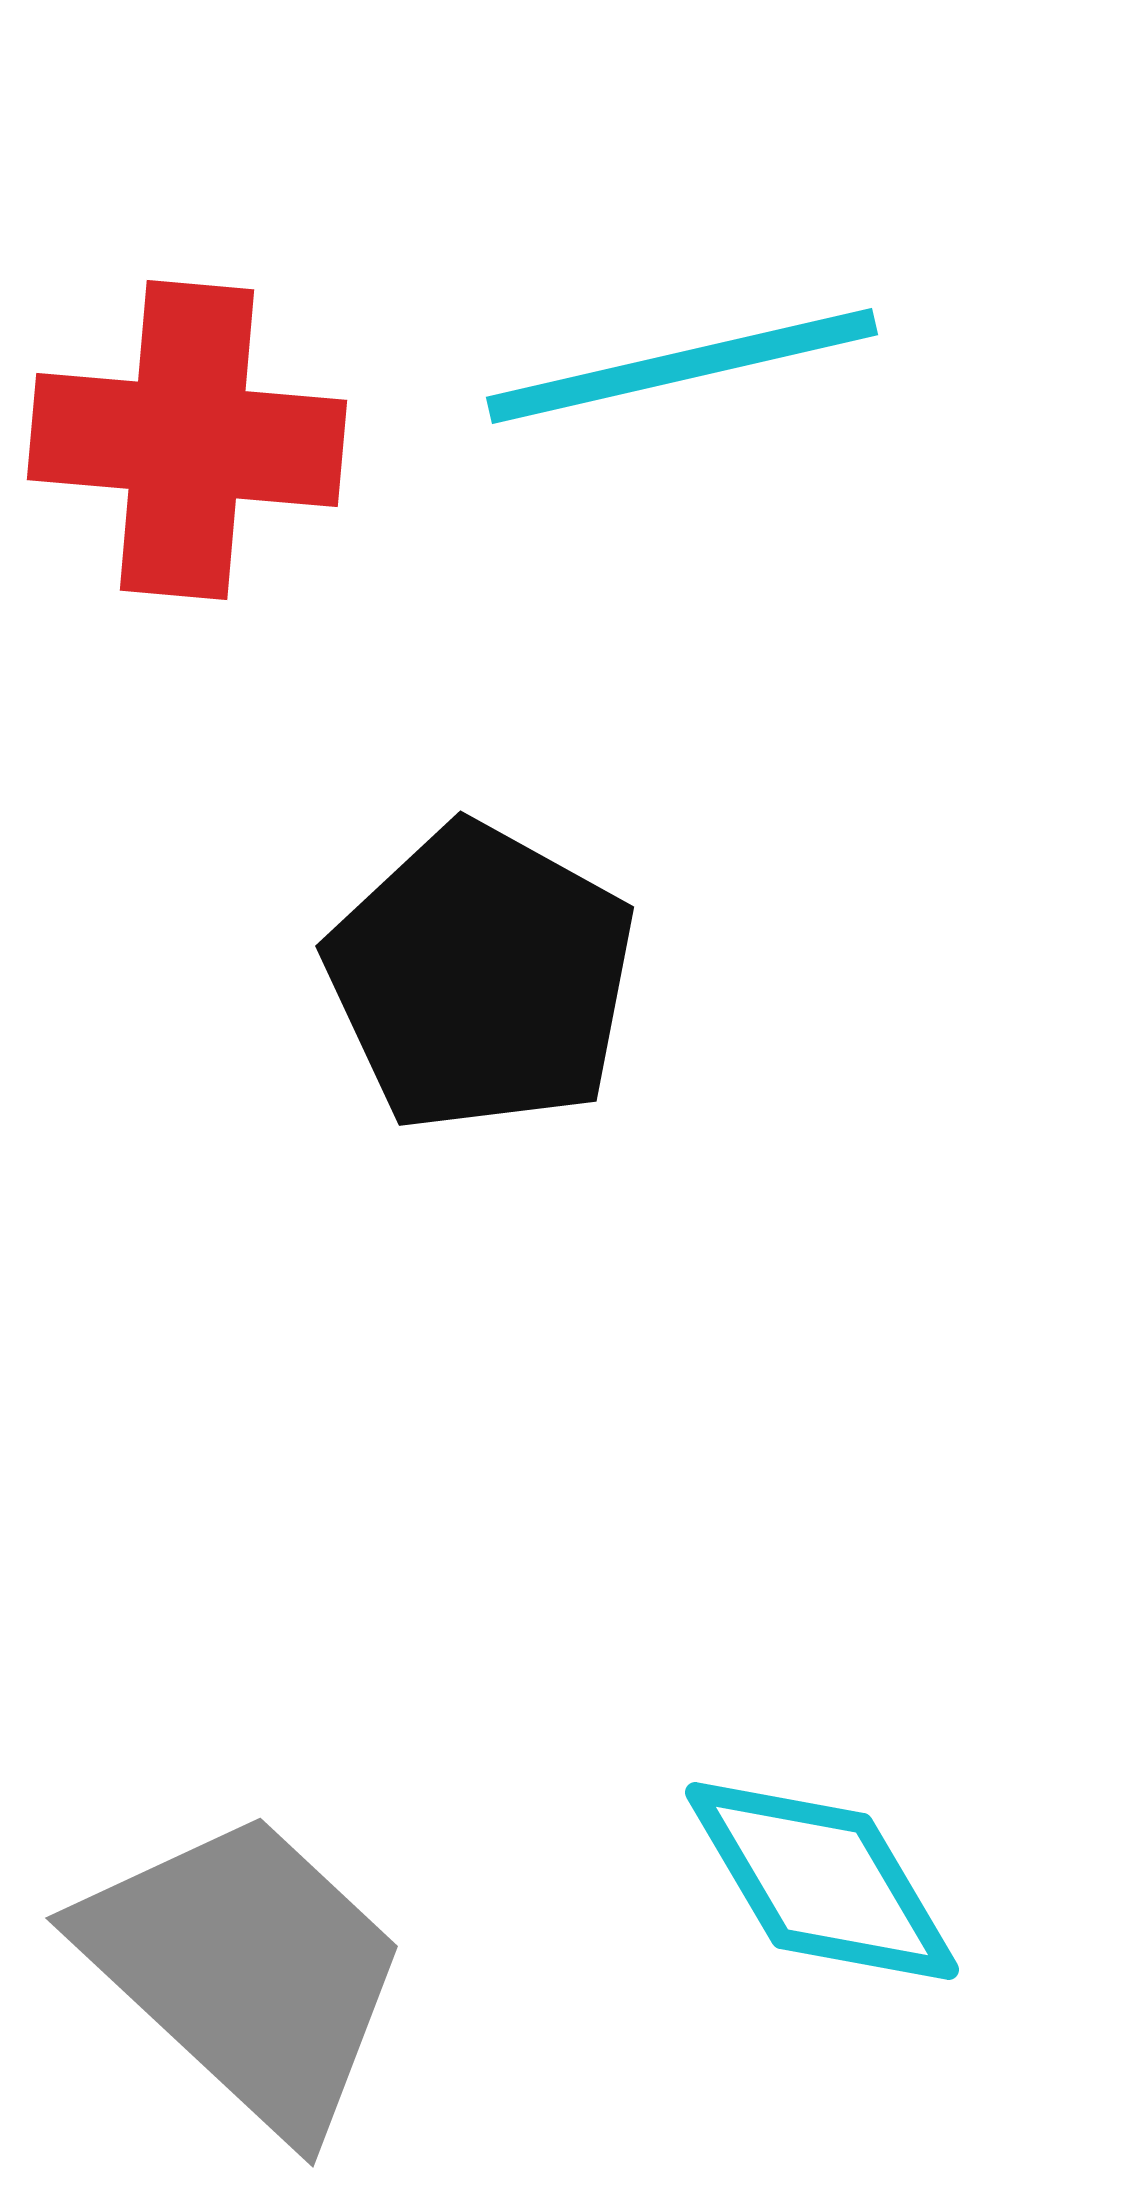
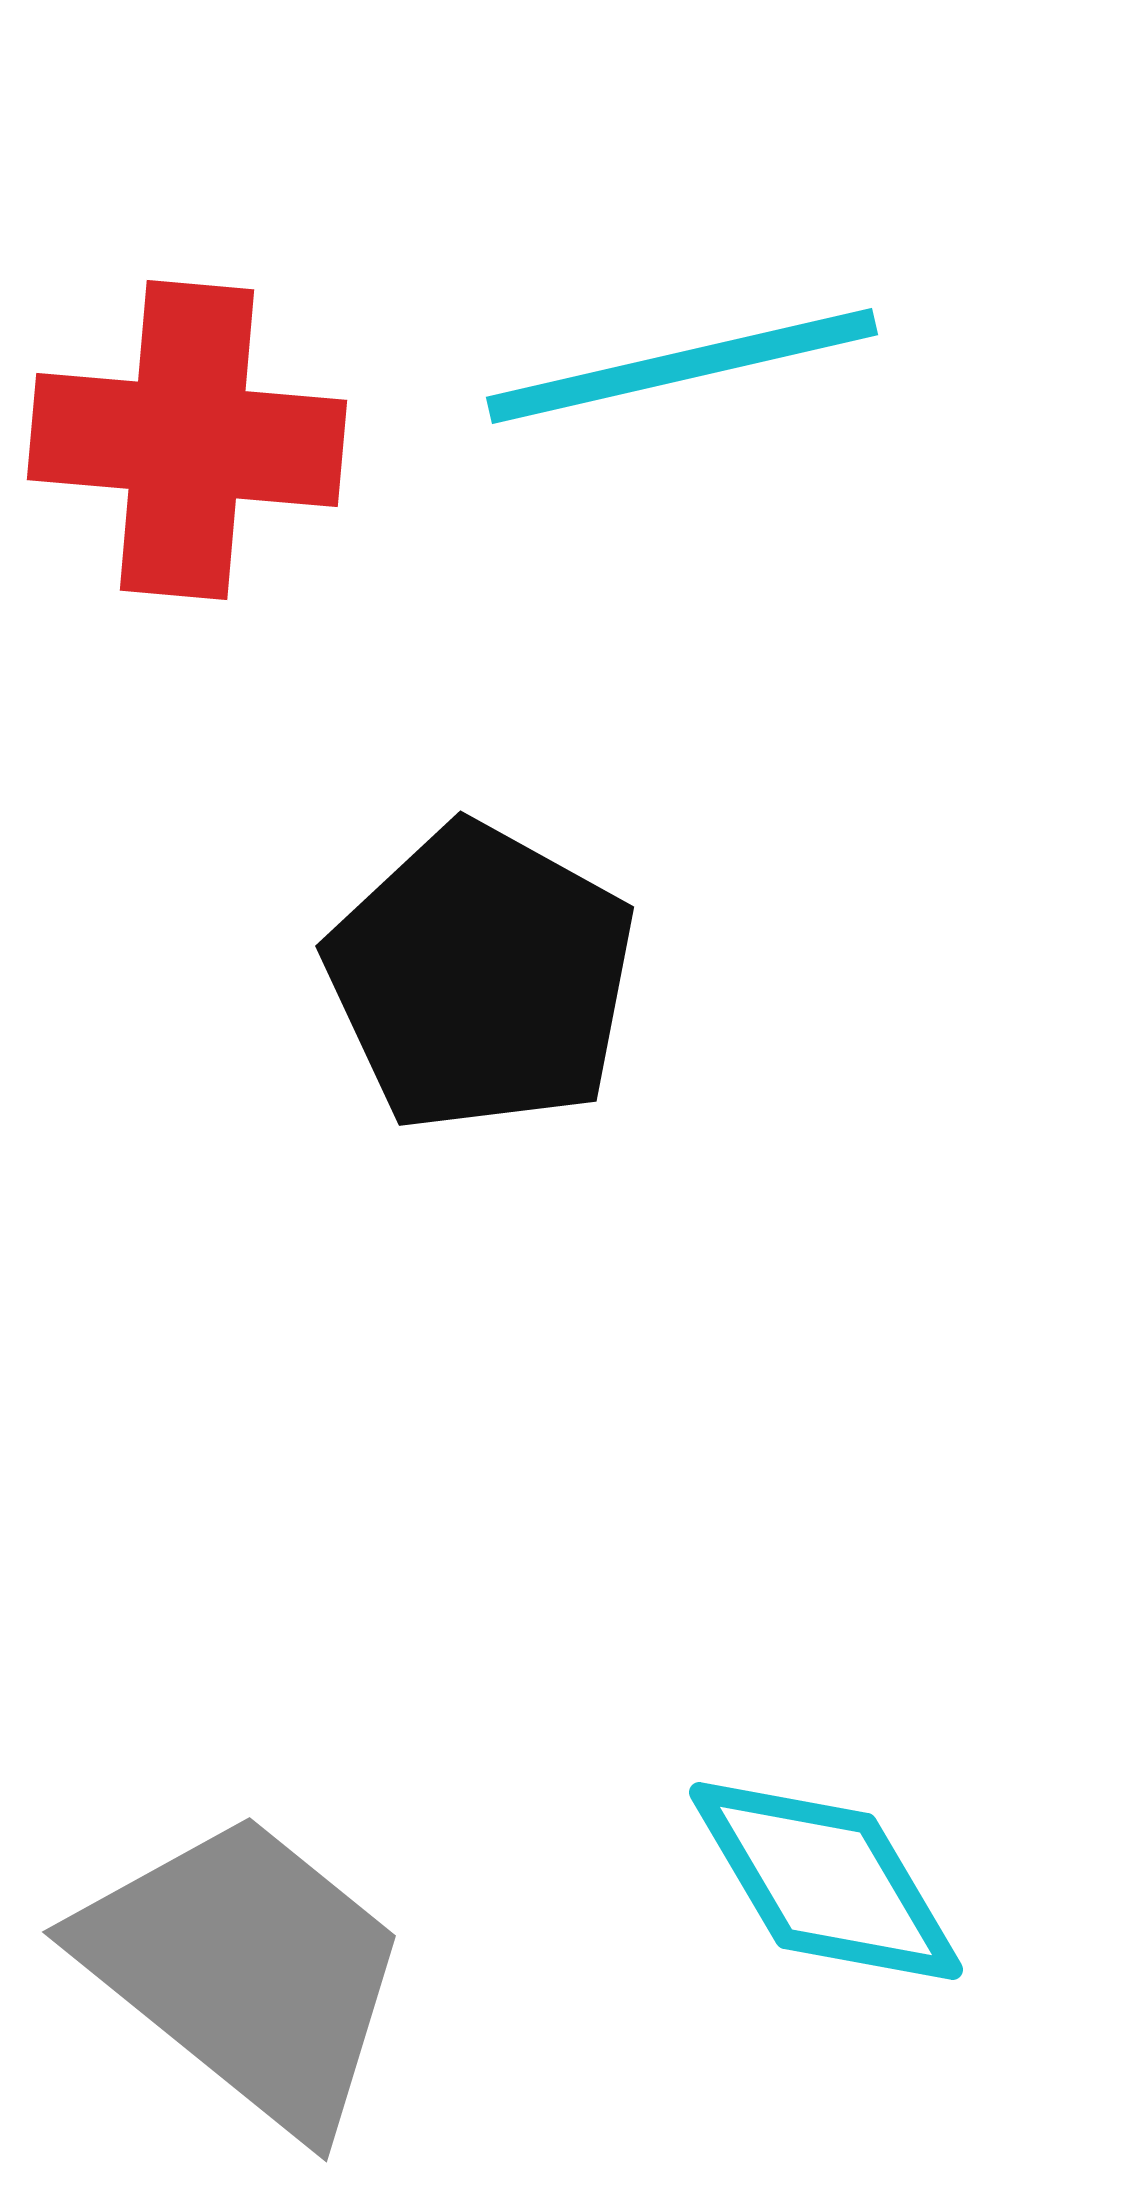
cyan diamond: moved 4 px right
gray trapezoid: rotated 4 degrees counterclockwise
